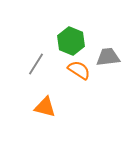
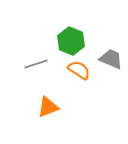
gray trapezoid: moved 3 px right, 2 px down; rotated 30 degrees clockwise
gray line: rotated 40 degrees clockwise
orange triangle: moved 3 px right; rotated 35 degrees counterclockwise
